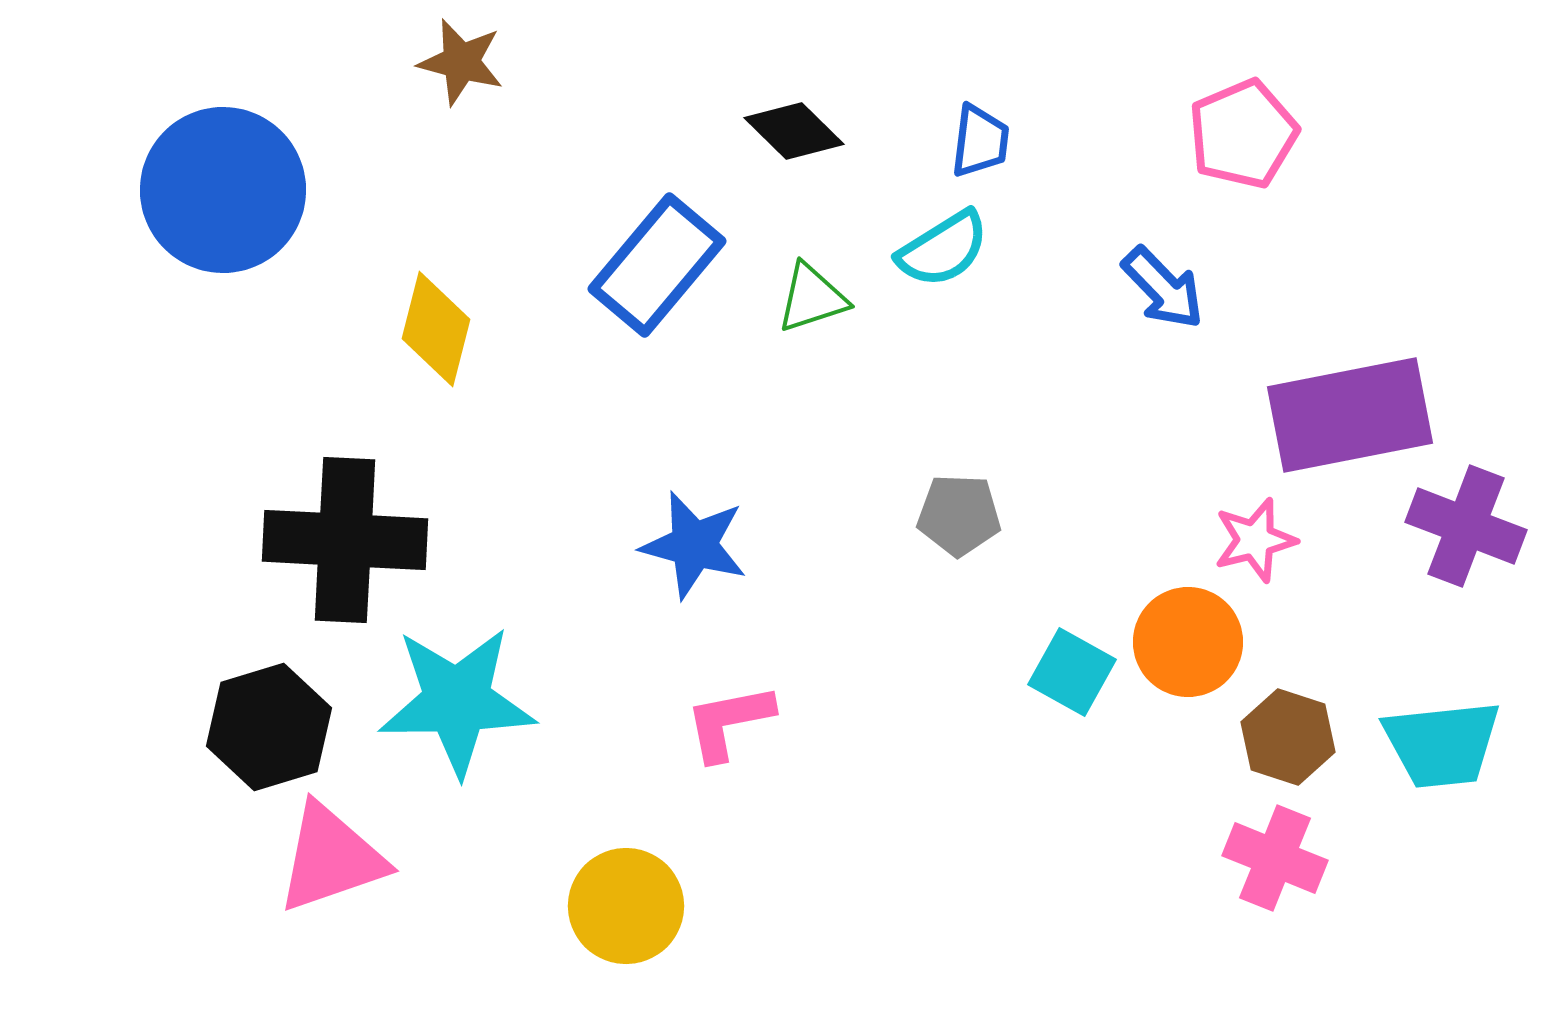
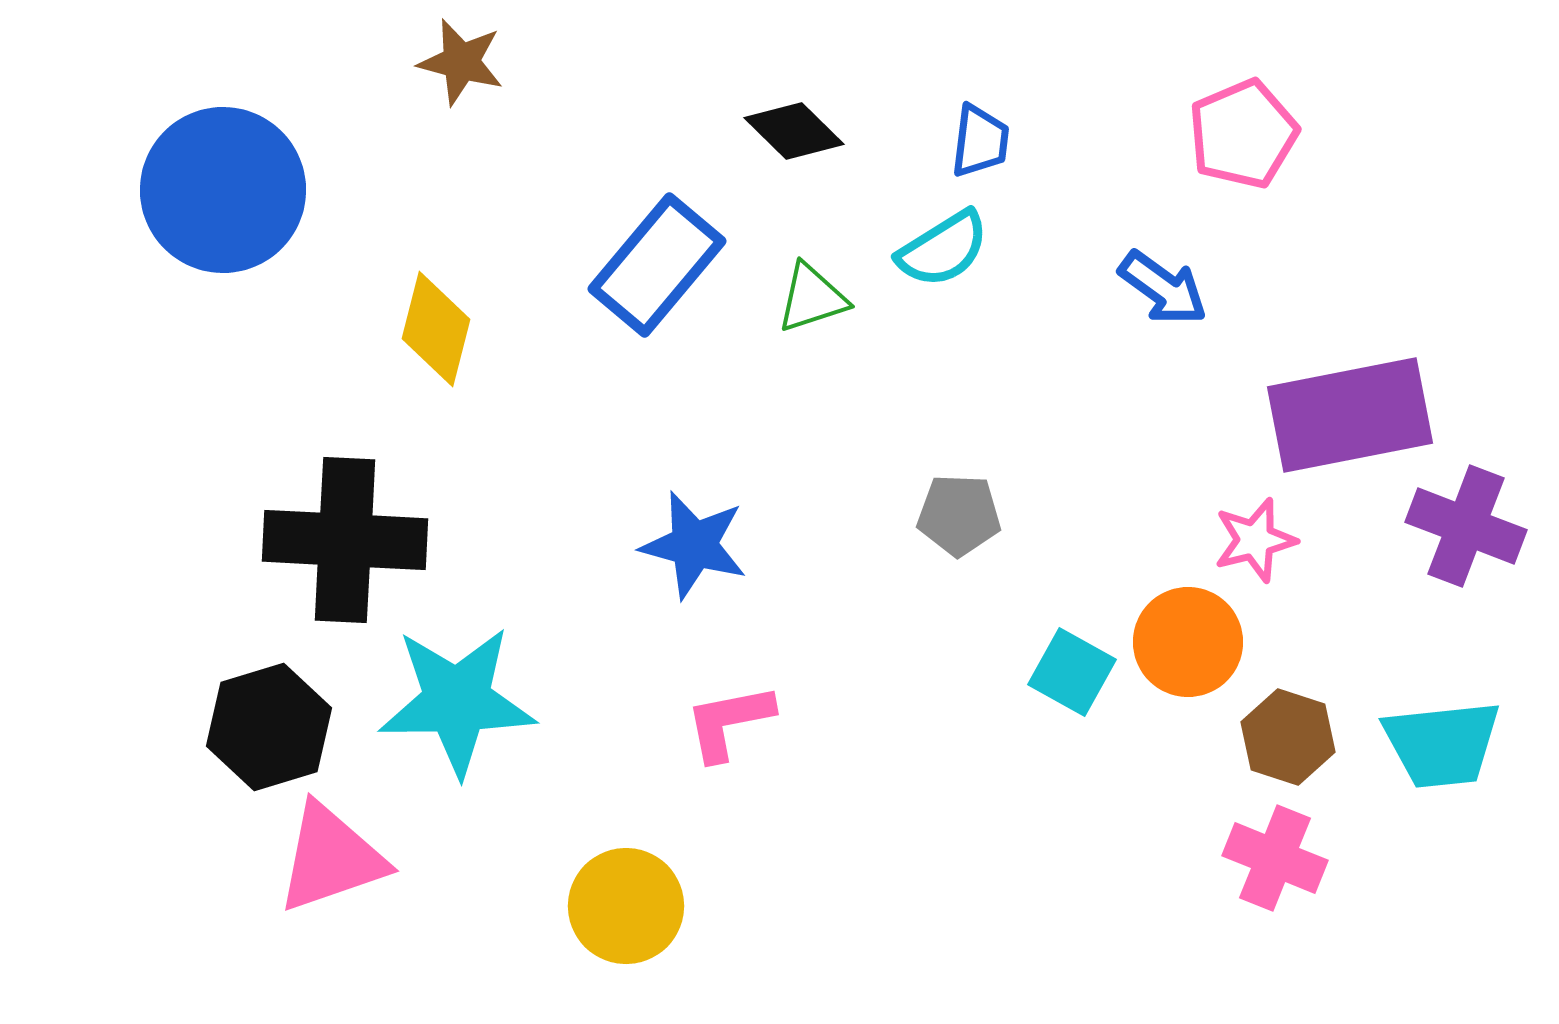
blue arrow: rotated 10 degrees counterclockwise
